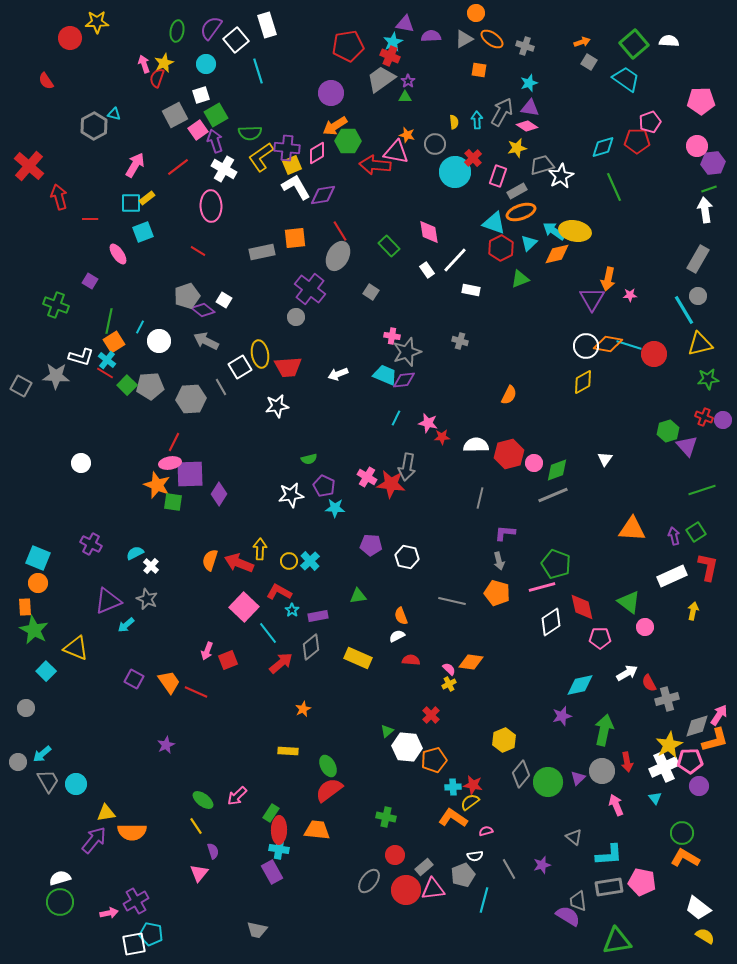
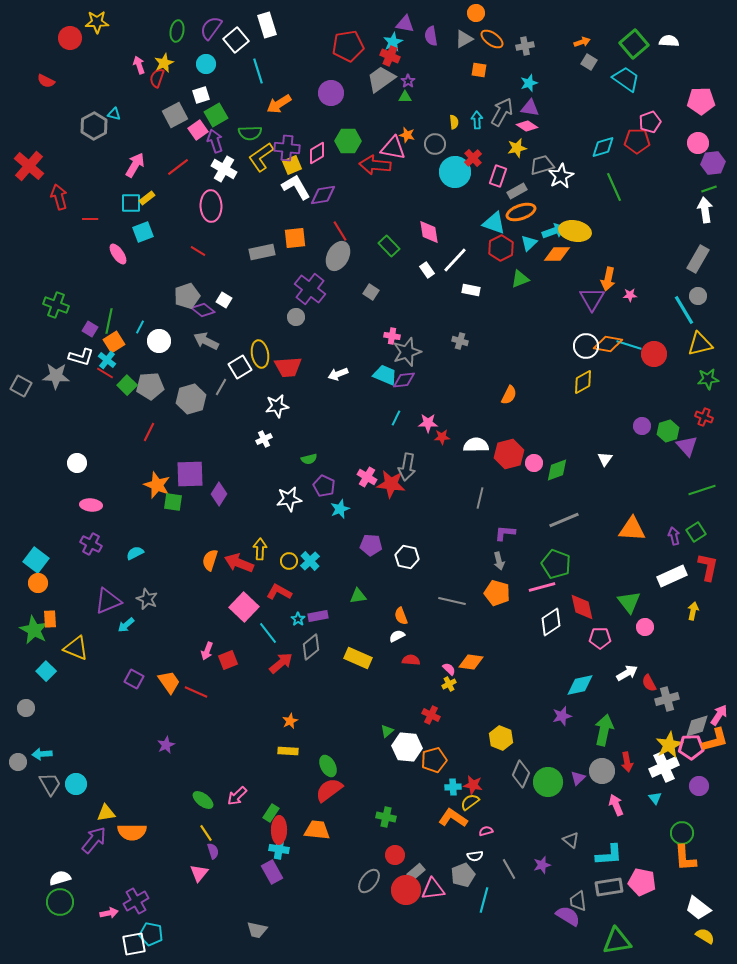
purple semicircle at (431, 36): rotated 96 degrees counterclockwise
gray cross at (525, 46): rotated 30 degrees counterclockwise
pink arrow at (144, 64): moved 5 px left, 1 px down
red semicircle at (46, 81): rotated 30 degrees counterclockwise
orange arrow at (335, 126): moved 56 px left, 22 px up
pink circle at (697, 146): moved 1 px right, 3 px up
pink triangle at (396, 152): moved 3 px left, 4 px up
cyan arrow at (554, 231): rotated 125 degrees clockwise
orange diamond at (557, 254): rotated 12 degrees clockwise
purple square at (90, 281): moved 48 px down
gray line at (221, 387): rotated 60 degrees clockwise
gray hexagon at (191, 399): rotated 12 degrees counterclockwise
purple circle at (723, 420): moved 81 px left, 6 px down
pink star at (428, 423): rotated 12 degrees counterclockwise
red line at (174, 442): moved 25 px left, 10 px up
white circle at (81, 463): moved 4 px left
pink ellipse at (170, 463): moved 79 px left, 42 px down; rotated 15 degrees clockwise
white star at (291, 495): moved 2 px left, 4 px down
gray line at (553, 495): moved 11 px right, 25 px down
cyan star at (335, 508): moved 5 px right, 1 px down; rotated 24 degrees counterclockwise
cyan square at (38, 558): moved 2 px left, 2 px down; rotated 15 degrees clockwise
white cross at (151, 566): moved 113 px right, 127 px up; rotated 21 degrees clockwise
green triangle at (629, 602): rotated 15 degrees clockwise
orange rectangle at (25, 607): moved 25 px right, 12 px down
cyan star at (292, 610): moved 6 px right, 9 px down
orange star at (303, 709): moved 13 px left, 12 px down
red cross at (431, 715): rotated 18 degrees counterclockwise
yellow hexagon at (504, 740): moved 3 px left, 2 px up; rotated 15 degrees counterclockwise
cyan arrow at (42, 754): rotated 36 degrees clockwise
pink pentagon at (690, 761): moved 1 px right, 14 px up
gray diamond at (521, 774): rotated 16 degrees counterclockwise
gray trapezoid at (48, 781): moved 2 px right, 3 px down
yellow line at (196, 826): moved 10 px right, 7 px down
gray triangle at (574, 837): moved 3 px left, 3 px down
orange L-shape at (685, 858): rotated 124 degrees counterclockwise
gray rectangle at (424, 867): moved 8 px left, 5 px down
